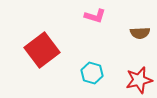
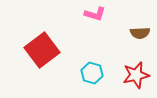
pink L-shape: moved 2 px up
red star: moved 3 px left, 5 px up
